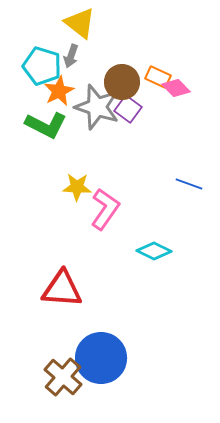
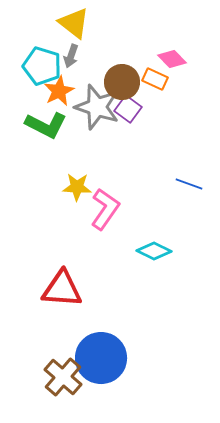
yellow triangle: moved 6 px left
orange rectangle: moved 3 px left, 2 px down
pink diamond: moved 4 px left, 29 px up
